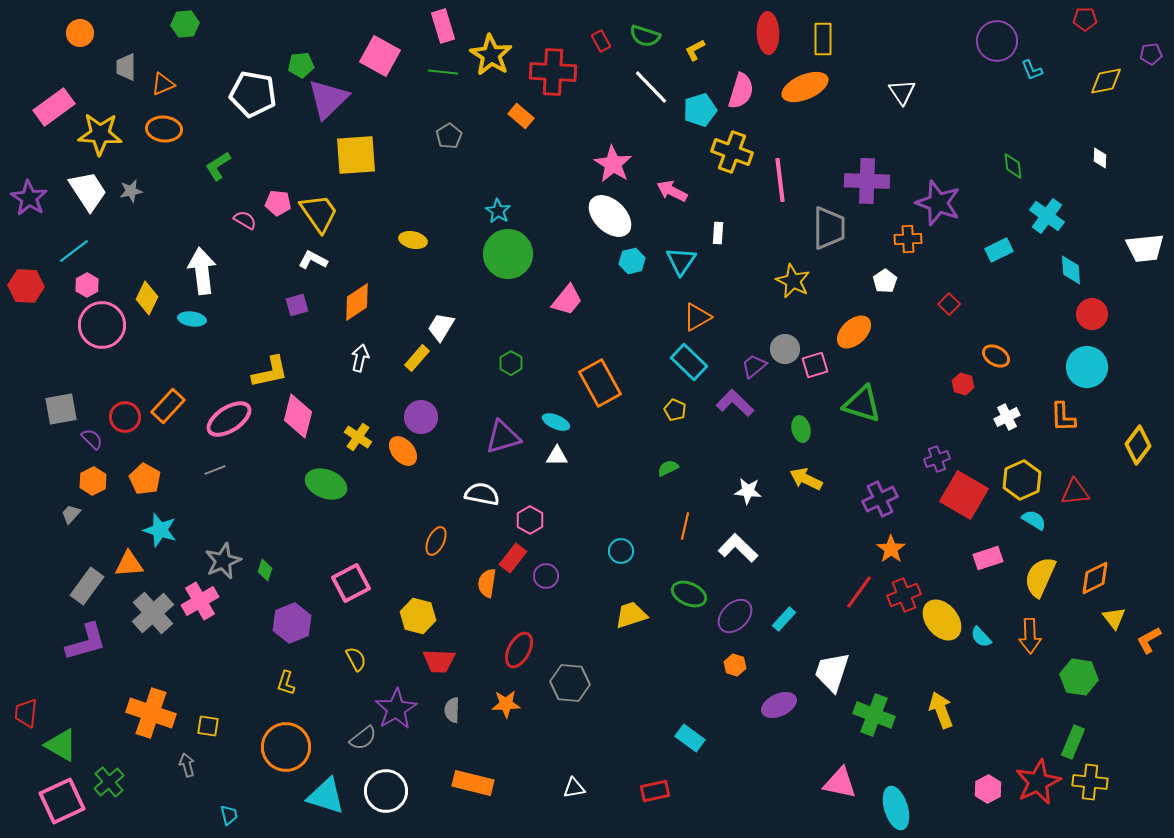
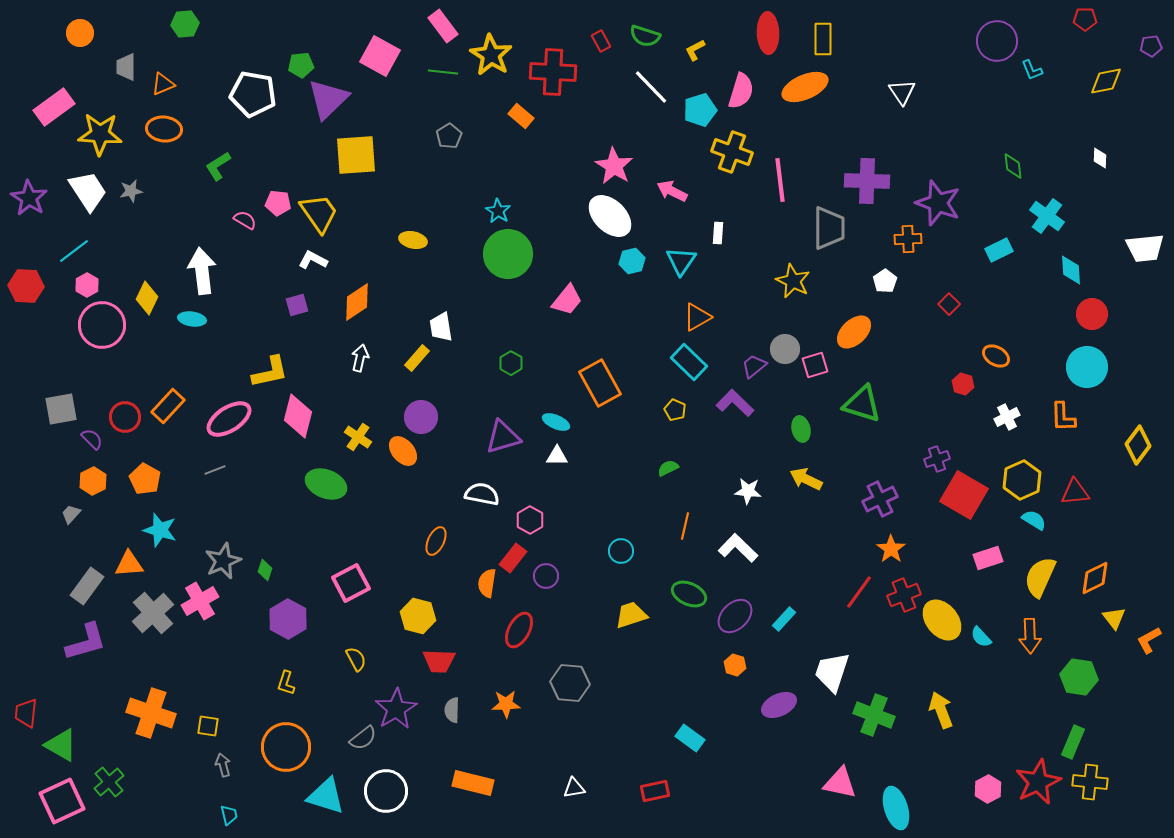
pink rectangle at (443, 26): rotated 20 degrees counterclockwise
purple pentagon at (1151, 54): moved 8 px up
pink star at (613, 164): moved 1 px right, 2 px down
white trapezoid at (441, 327): rotated 40 degrees counterclockwise
purple hexagon at (292, 623): moved 4 px left, 4 px up; rotated 9 degrees counterclockwise
red ellipse at (519, 650): moved 20 px up
gray arrow at (187, 765): moved 36 px right
